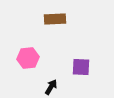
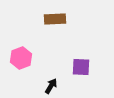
pink hexagon: moved 7 px left; rotated 15 degrees counterclockwise
black arrow: moved 1 px up
